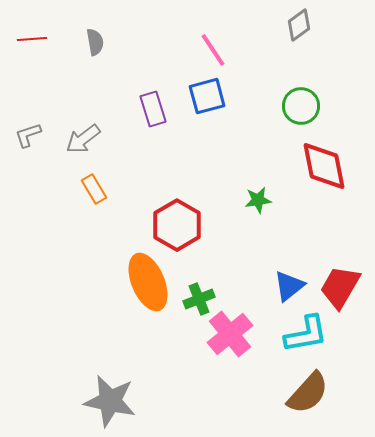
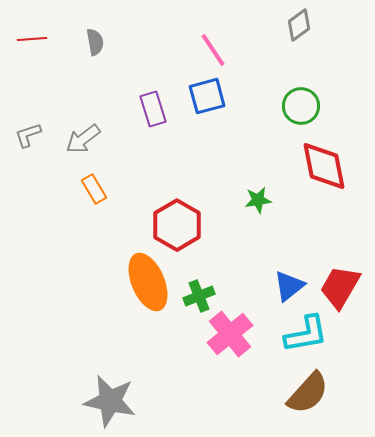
green cross: moved 3 px up
